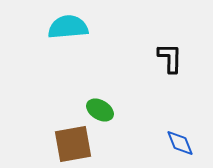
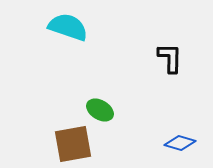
cyan semicircle: rotated 24 degrees clockwise
blue diamond: rotated 52 degrees counterclockwise
